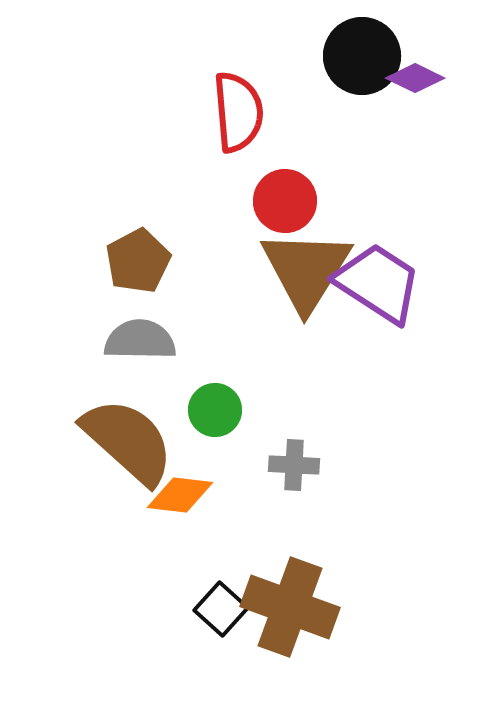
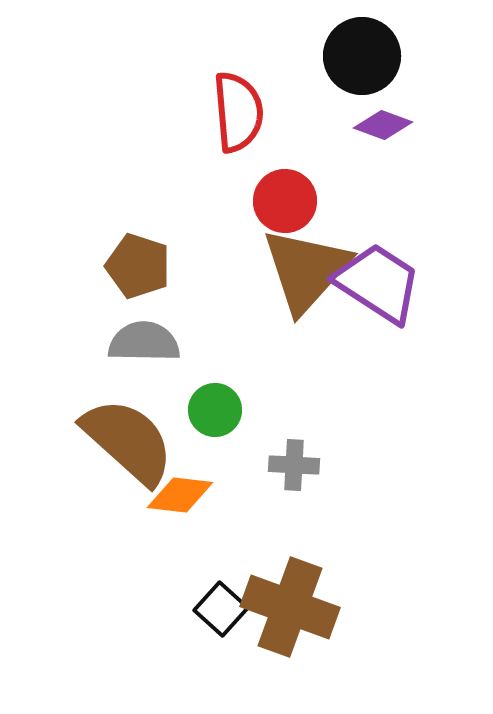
purple diamond: moved 32 px left, 47 px down; rotated 6 degrees counterclockwise
brown pentagon: moved 5 px down; rotated 26 degrees counterclockwise
brown triangle: rotated 10 degrees clockwise
gray semicircle: moved 4 px right, 2 px down
